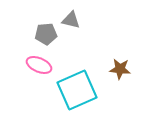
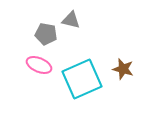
gray pentagon: rotated 15 degrees clockwise
brown star: moved 3 px right; rotated 10 degrees clockwise
cyan square: moved 5 px right, 11 px up
